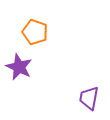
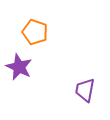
purple trapezoid: moved 4 px left, 8 px up
